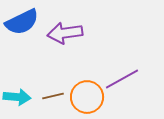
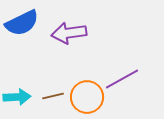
blue semicircle: moved 1 px down
purple arrow: moved 4 px right
cyan arrow: rotated 8 degrees counterclockwise
